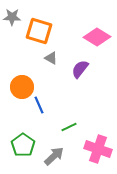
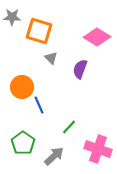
gray triangle: rotated 16 degrees clockwise
purple semicircle: rotated 18 degrees counterclockwise
green line: rotated 21 degrees counterclockwise
green pentagon: moved 2 px up
